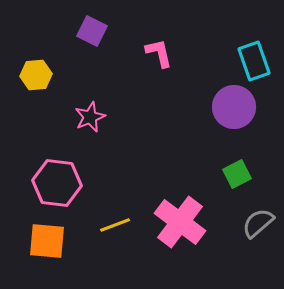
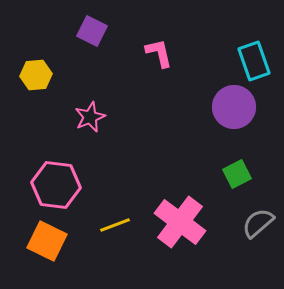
pink hexagon: moved 1 px left, 2 px down
orange square: rotated 21 degrees clockwise
